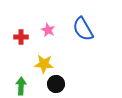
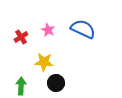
blue semicircle: rotated 145 degrees clockwise
red cross: rotated 32 degrees counterclockwise
yellow star: moved 2 px up
black circle: moved 1 px up
